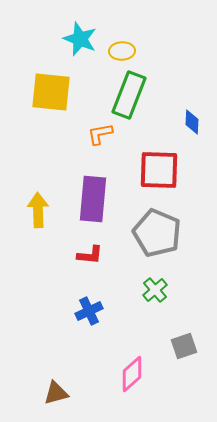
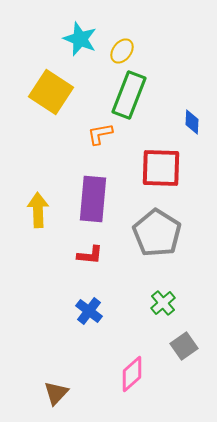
yellow ellipse: rotated 50 degrees counterclockwise
yellow square: rotated 27 degrees clockwise
red square: moved 2 px right, 2 px up
gray pentagon: rotated 9 degrees clockwise
green cross: moved 8 px right, 13 px down
blue cross: rotated 28 degrees counterclockwise
gray square: rotated 16 degrees counterclockwise
brown triangle: rotated 32 degrees counterclockwise
